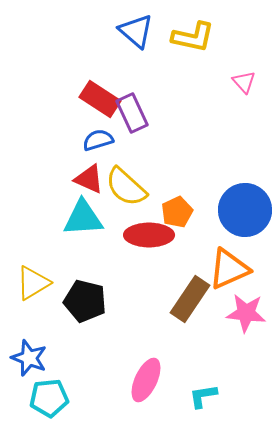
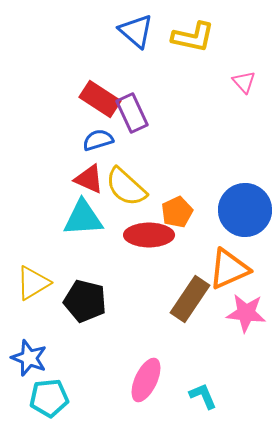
cyan L-shape: rotated 76 degrees clockwise
